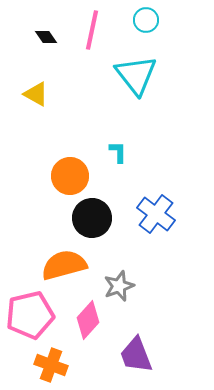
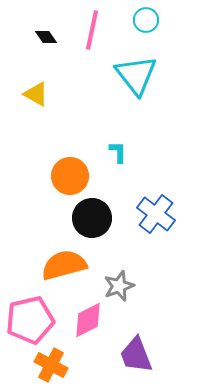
pink pentagon: moved 5 px down
pink diamond: rotated 21 degrees clockwise
orange cross: rotated 8 degrees clockwise
